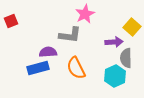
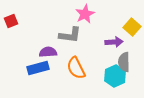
gray semicircle: moved 2 px left, 4 px down
